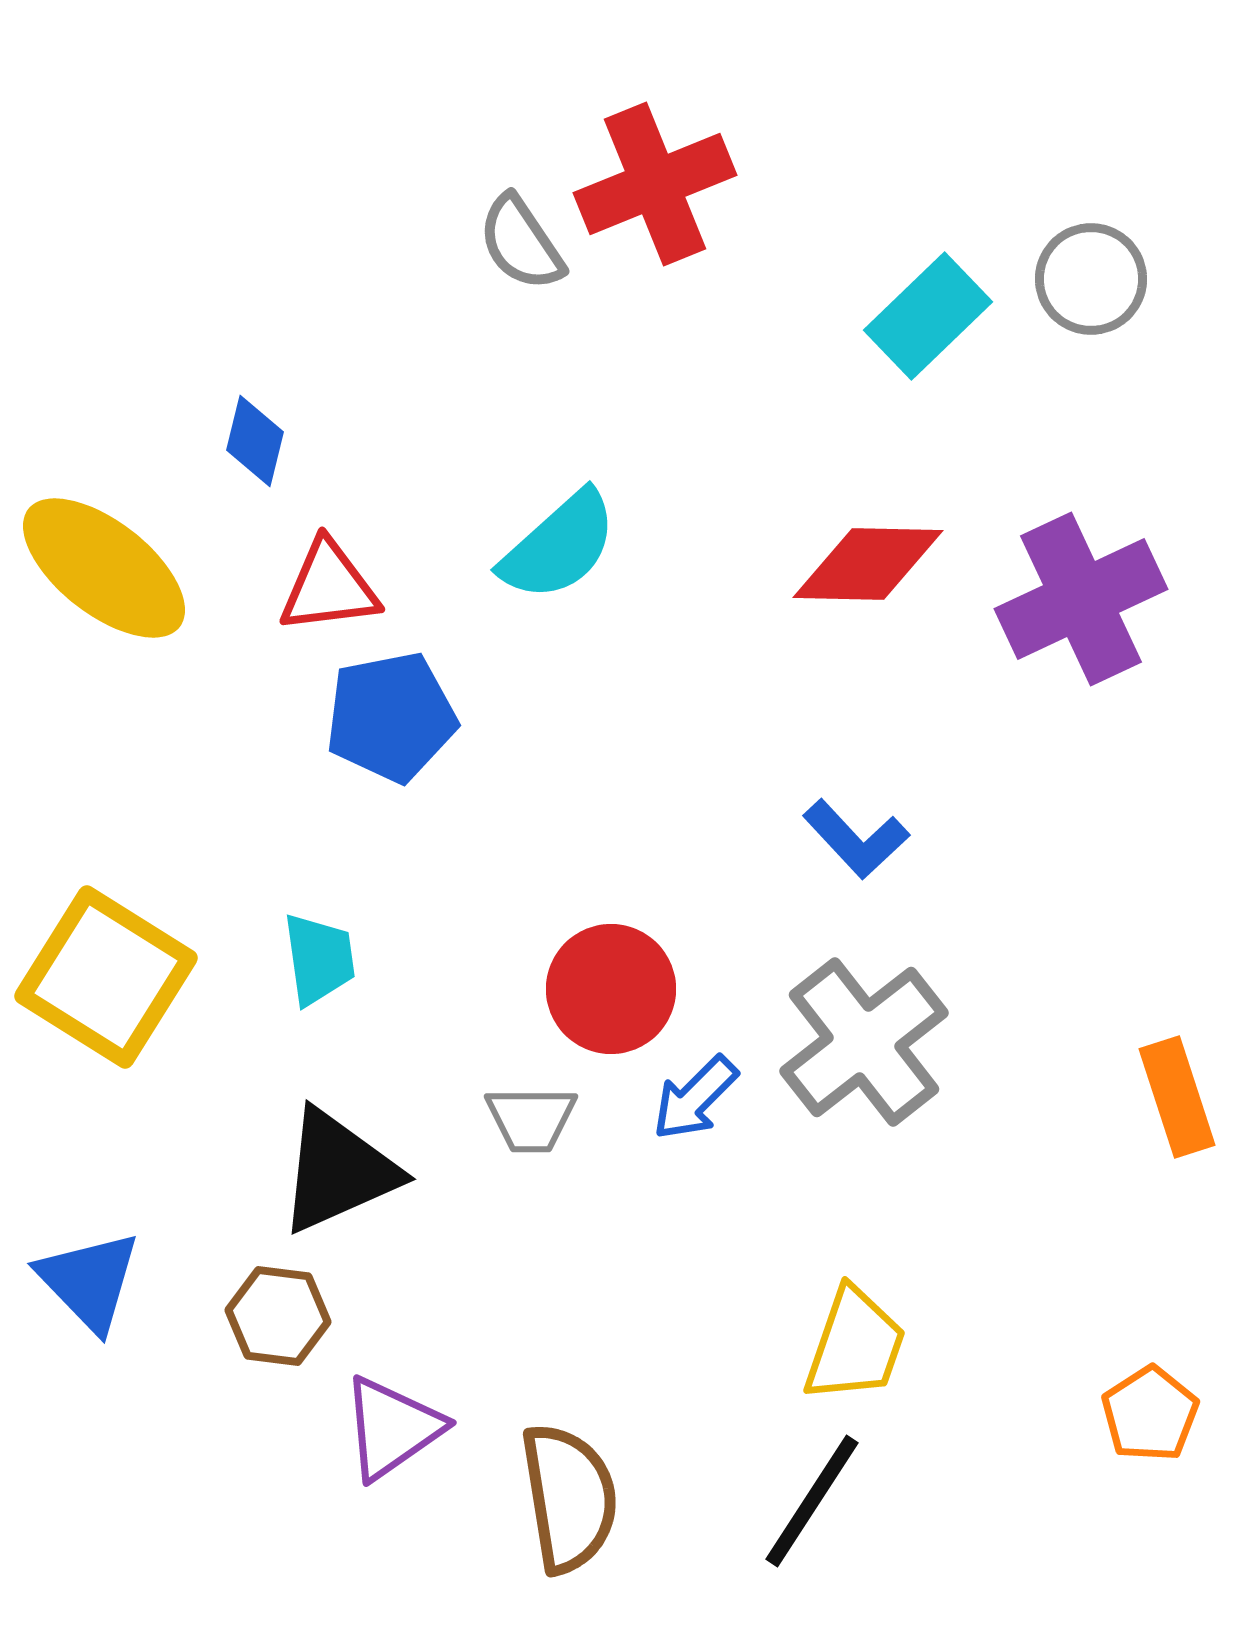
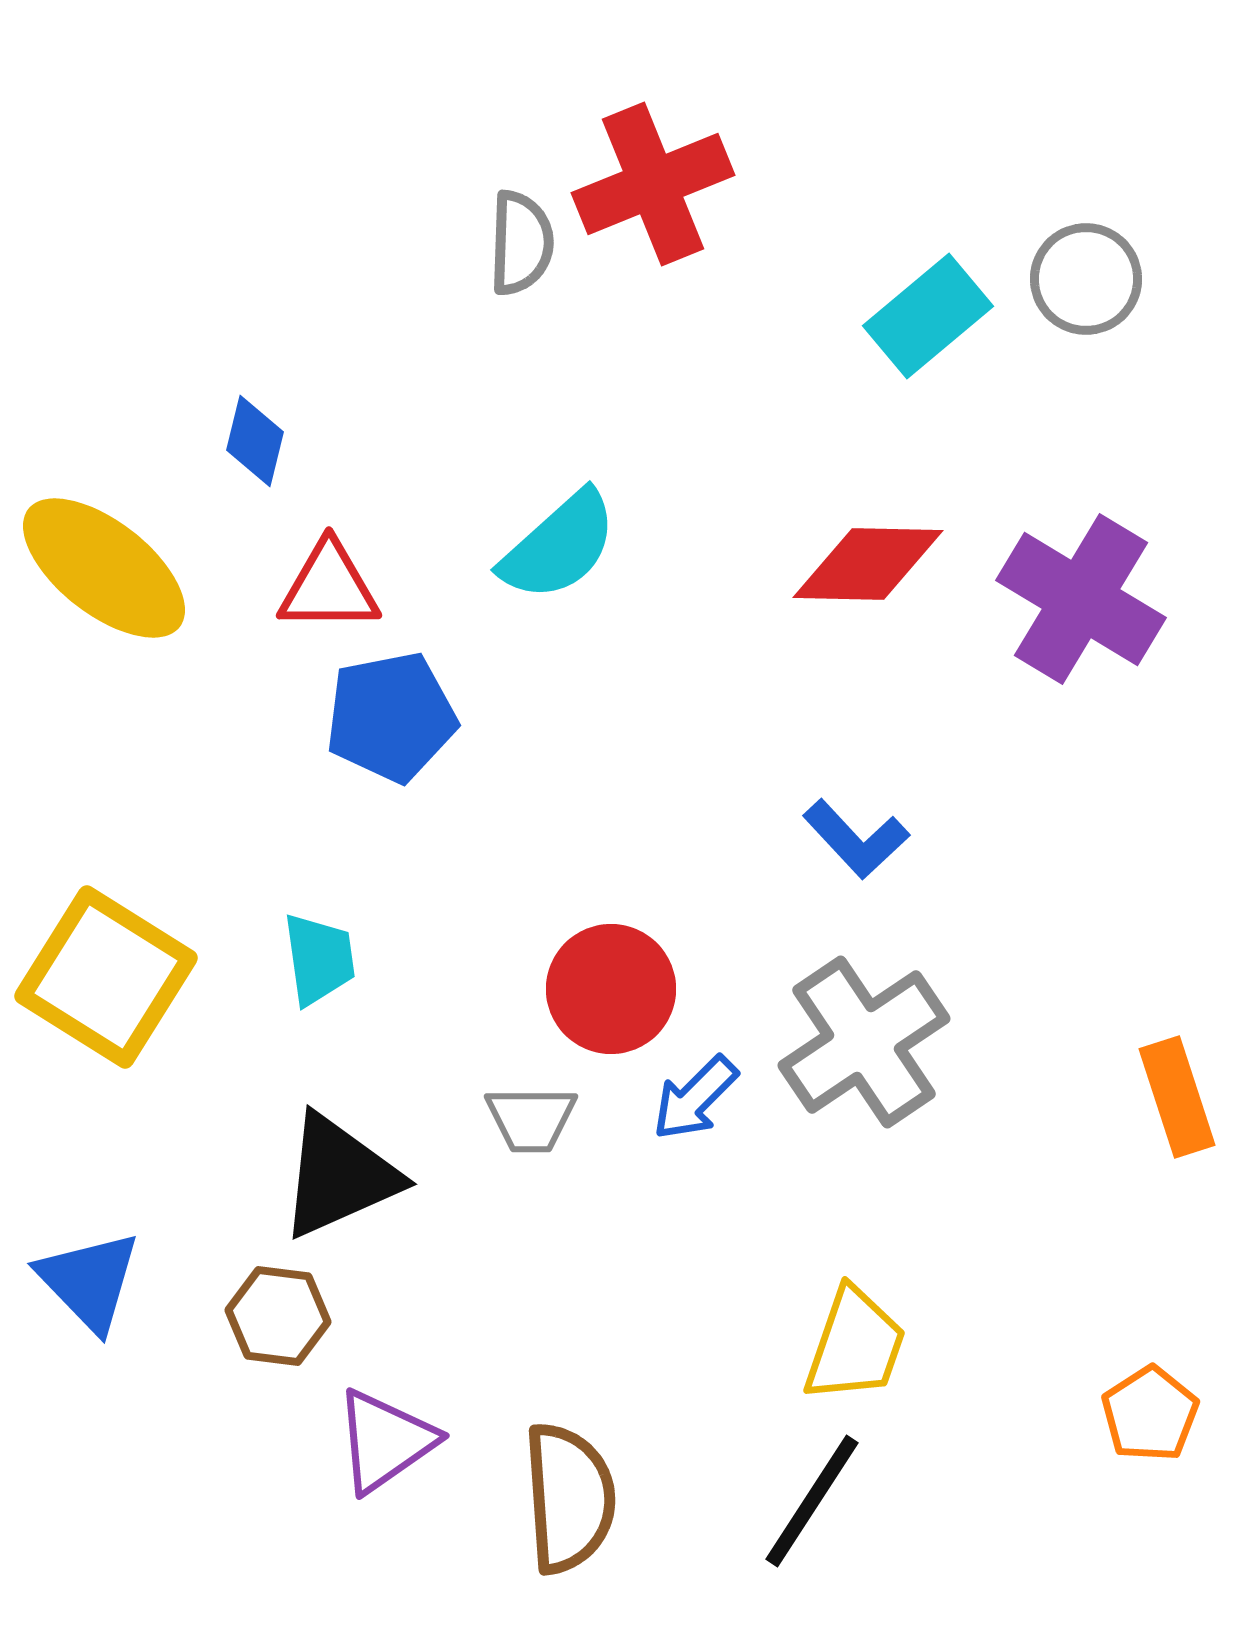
red cross: moved 2 px left
gray semicircle: rotated 144 degrees counterclockwise
gray circle: moved 5 px left
cyan rectangle: rotated 4 degrees clockwise
red triangle: rotated 7 degrees clockwise
purple cross: rotated 34 degrees counterclockwise
gray cross: rotated 4 degrees clockwise
black triangle: moved 1 px right, 5 px down
purple triangle: moved 7 px left, 13 px down
brown semicircle: rotated 5 degrees clockwise
